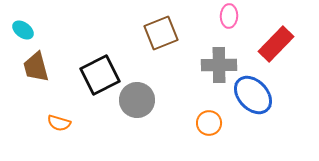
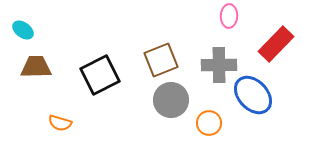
brown square: moved 27 px down
brown trapezoid: rotated 104 degrees clockwise
gray circle: moved 34 px right
orange semicircle: moved 1 px right
